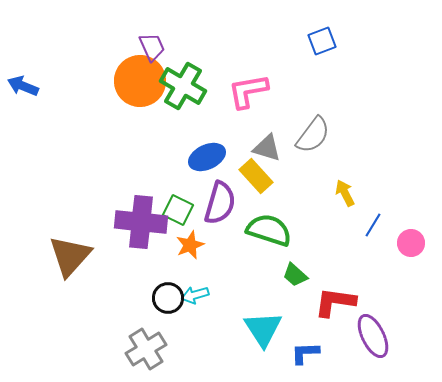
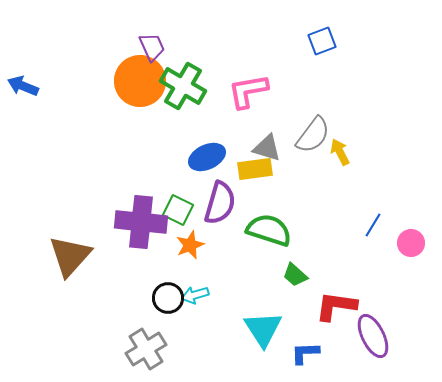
yellow rectangle: moved 1 px left, 7 px up; rotated 56 degrees counterclockwise
yellow arrow: moved 5 px left, 41 px up
red L-shape: moved 1 px right, 4 px down
